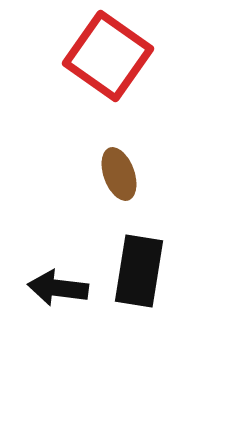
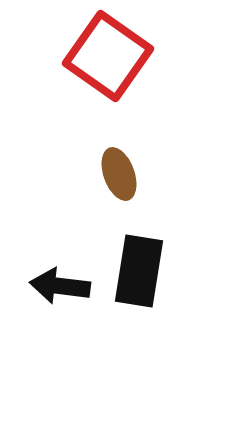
black arrow: moved 2 px right, 2 px up
